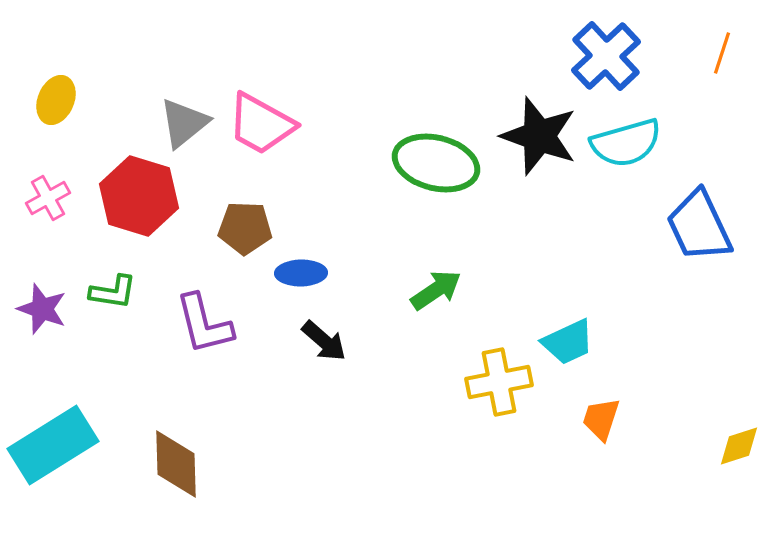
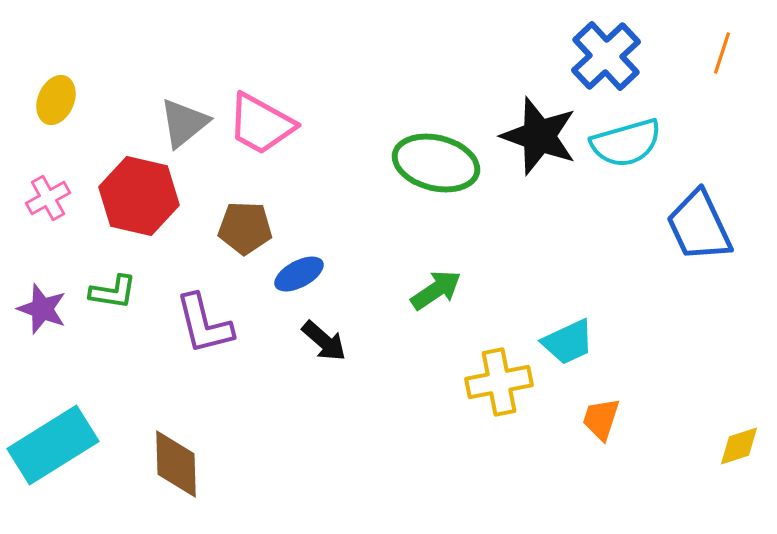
red hexagon: rotated 4 degrees counterclockwise
blue ellipse: moved 2 px left, 1 px down; rotated 27 degrees counterclockwise
